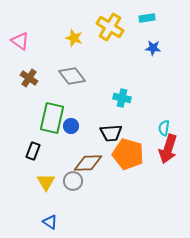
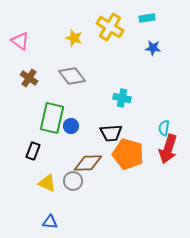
yellow triangle: moved 1 px right, 1 px down; rotated 36 degrees counterclockwise
blue triangle: rotated 28 degrees counterclockwise
